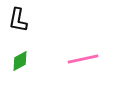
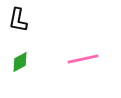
green diamond: moved 1 px down
